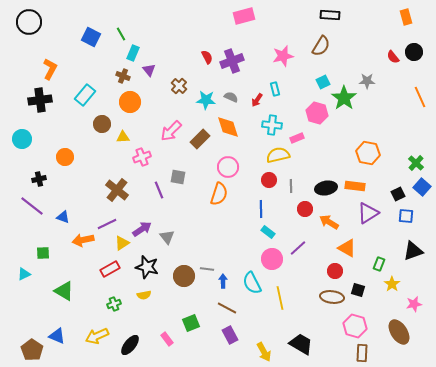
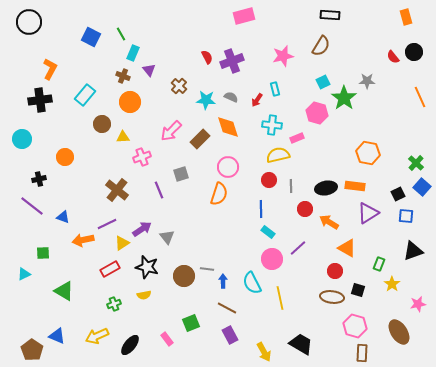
gray square at (178, 177): moved 3 px right, 3 px up; rotated 28 degrees counterclockwise
pink star at (414, 304): moved 4 px right
